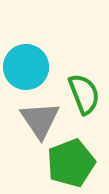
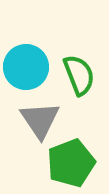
green semicircle: moved 5 px left, 19 px up
